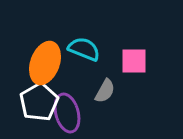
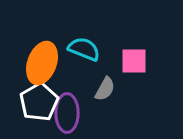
orange ellipse: moved 3 px left
gray semicircle: moved 2 px up
purple ellipse: rotated 15 degrees clockwise
